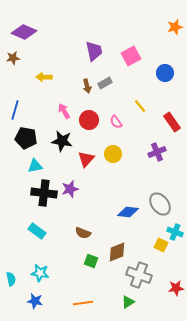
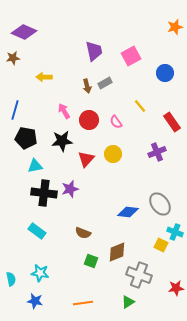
black star: rotated 15 degrees counterclockwise
